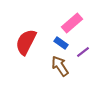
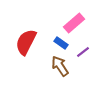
pink rectangle: moved 2 px right
